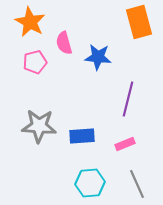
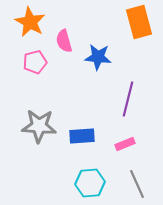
pink semicircle: moved 2 px up
